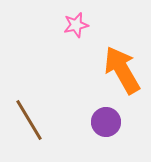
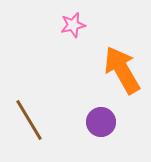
pink star: moved 3 px left
purple circle: moved 5 px left
